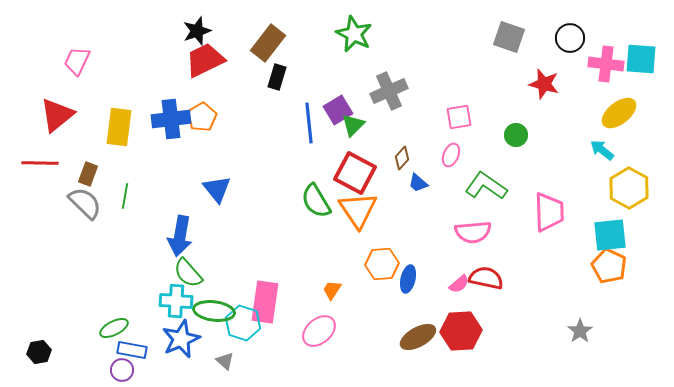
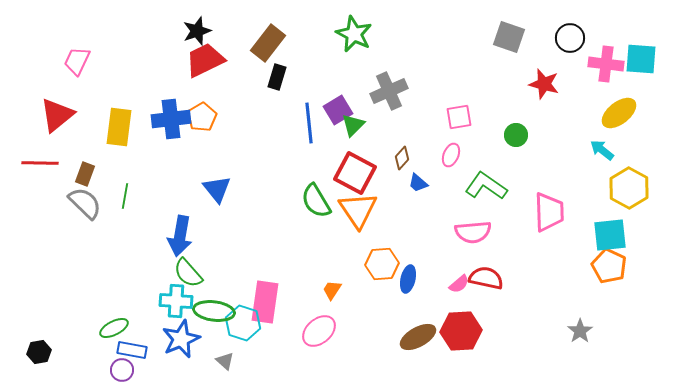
brown rectangle at (88, 174): moved 3 px left
